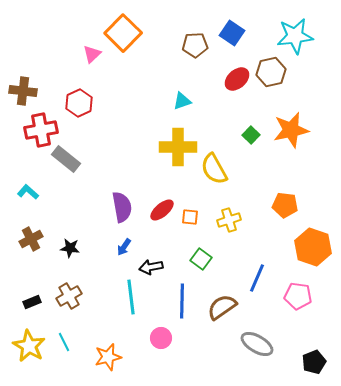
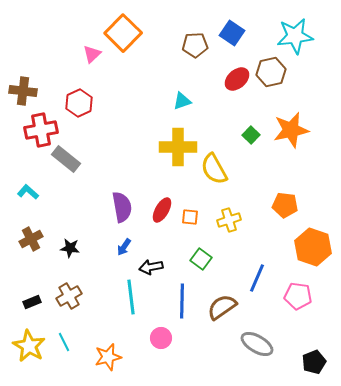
red ellipse at (162, 210): rotated 20 degrees counterclockwise
